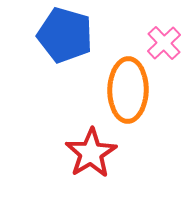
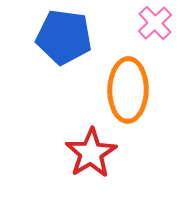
blue pentagon: moved 1 px left, 2 px down; rotated 8 degrees counterclockwise
pink cross: moved 9 px left, 20 px up
